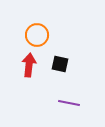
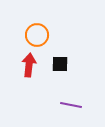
black square: rotated 12 degrees counterclockwise
purple line: moved 2 px right, 2 px down
